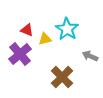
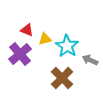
cyan star: moved 17 px down
gray arrow: moved 4 px down
brown cross: moved 1 px down
